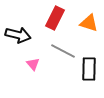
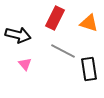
pink triangle: moved 8 px left
black rectangle: rotated 10 degrees counterclockwise
